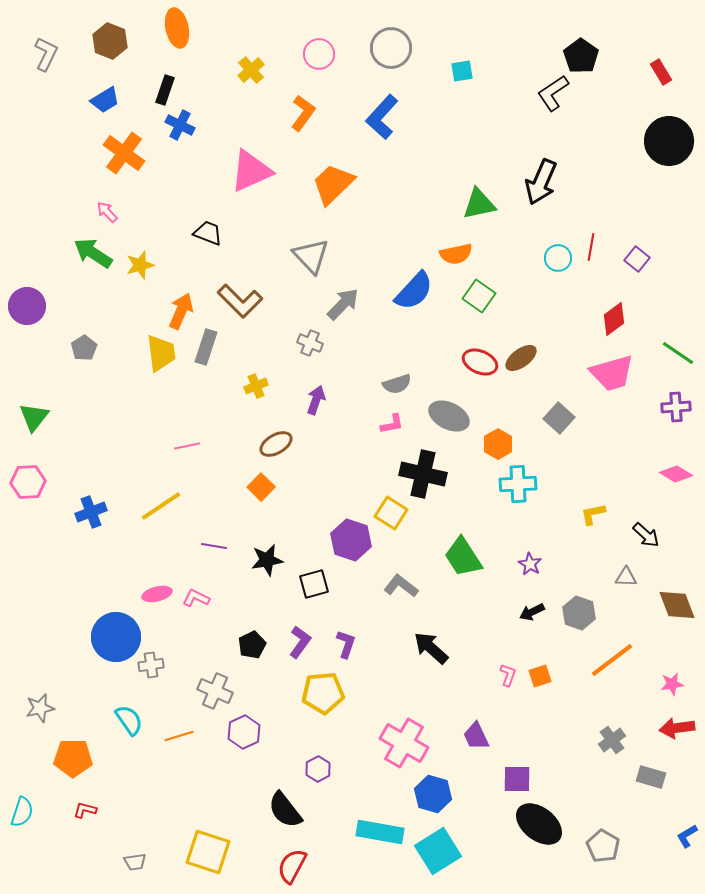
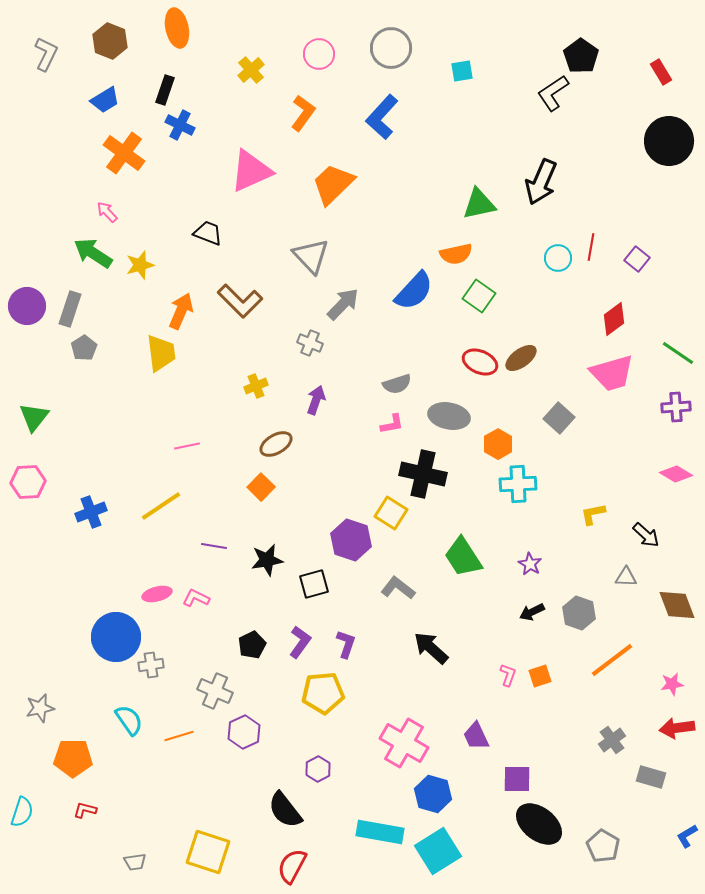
gray rectangle at (206, 347): moved 136 px left, 38 px up
gray ellipse at (449, 416): rotated 15 degrees counterclockwise
gray L-shape at (401, 586): moved 3 px left, 2 px down
